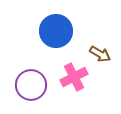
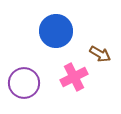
purple circle: moved 7 px left, 2 px up
